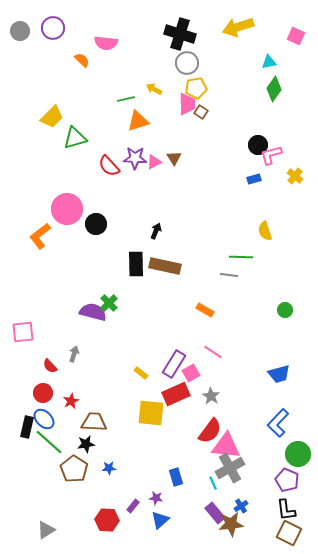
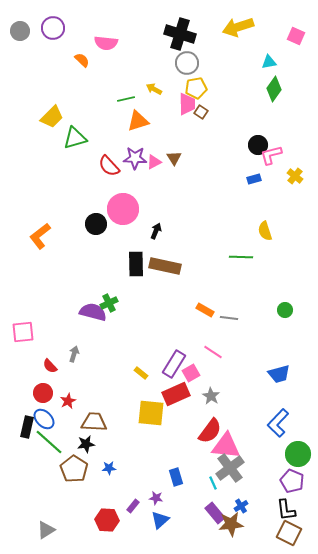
pink circle at (67, 209): moved 56 px right
gray line at (229, 275): moved 43 px down
green cross at (109, 303): rotated 18 degrees clockwise
red star at (71, 401): moved 3 px left
gray cross at (230, 468): rotated 8 degrees counterclockwise
purple pentagon at (287, 480): moved 5 px right, 1 px down
